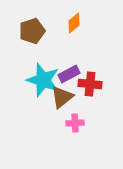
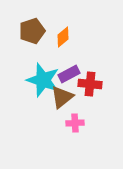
orange diamond: moved 11 px left, 14 px down
